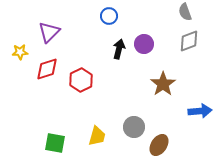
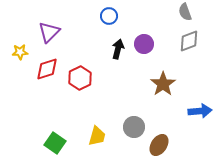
black arrow: moved 1 px left
red hexagon: moved 1 px left, 2 px up
green square: rotated 25 degrees clockwise
